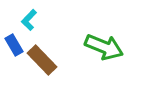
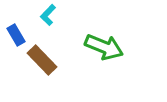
cyan L-shape: moved 19 px right, 5 px up
blue rectangle: moved 2 px right, 10 px up
